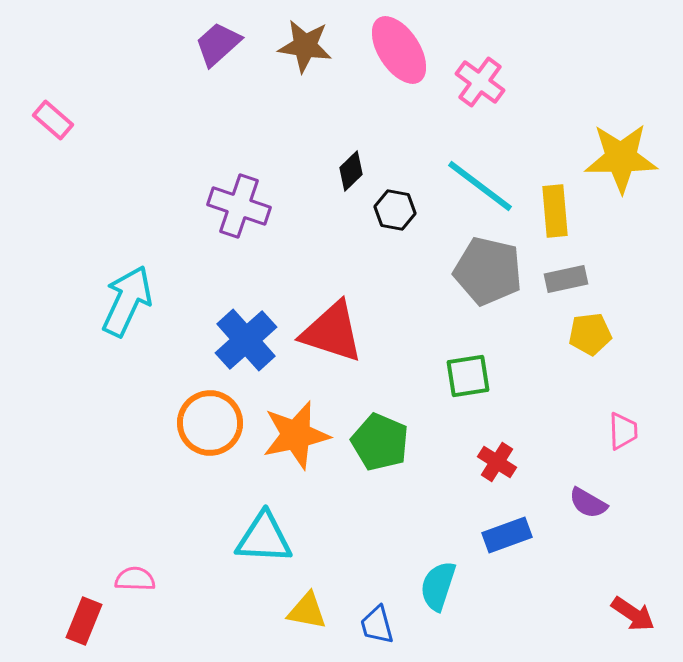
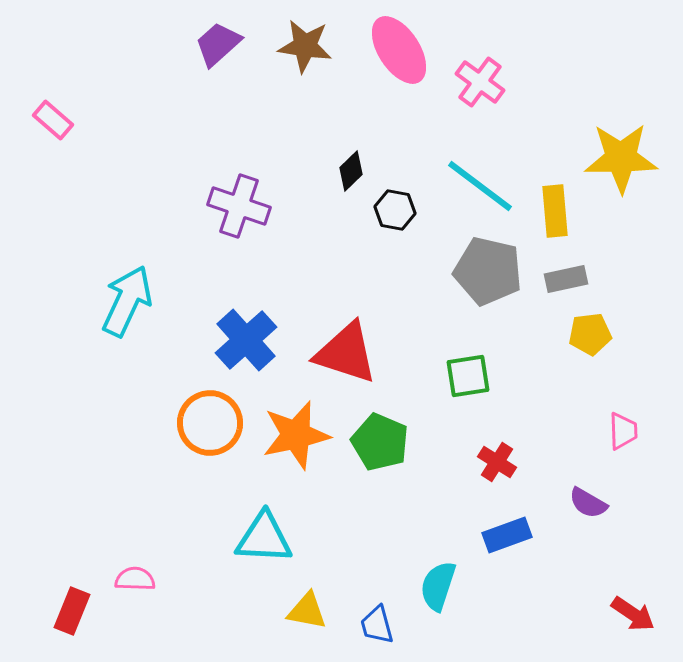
red triangle: moved 14 px right, 21 px down
red rectangle: moved 12 px left, 10 px up
